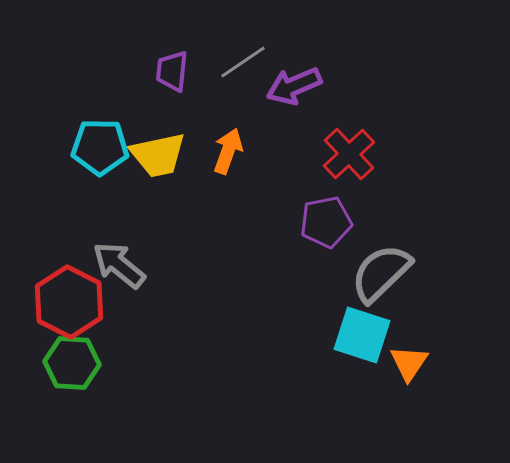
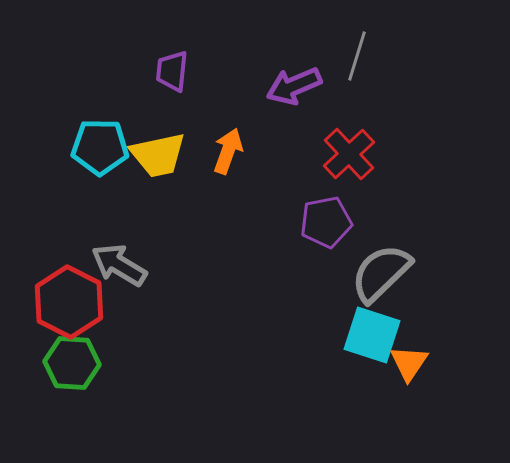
gray line: moved 114 px right, 6 px up; rotated 39 degrees counterclockwise
gray arrow: rotated 8 degrees counterclockwise
cyan square: moved 10 px right
